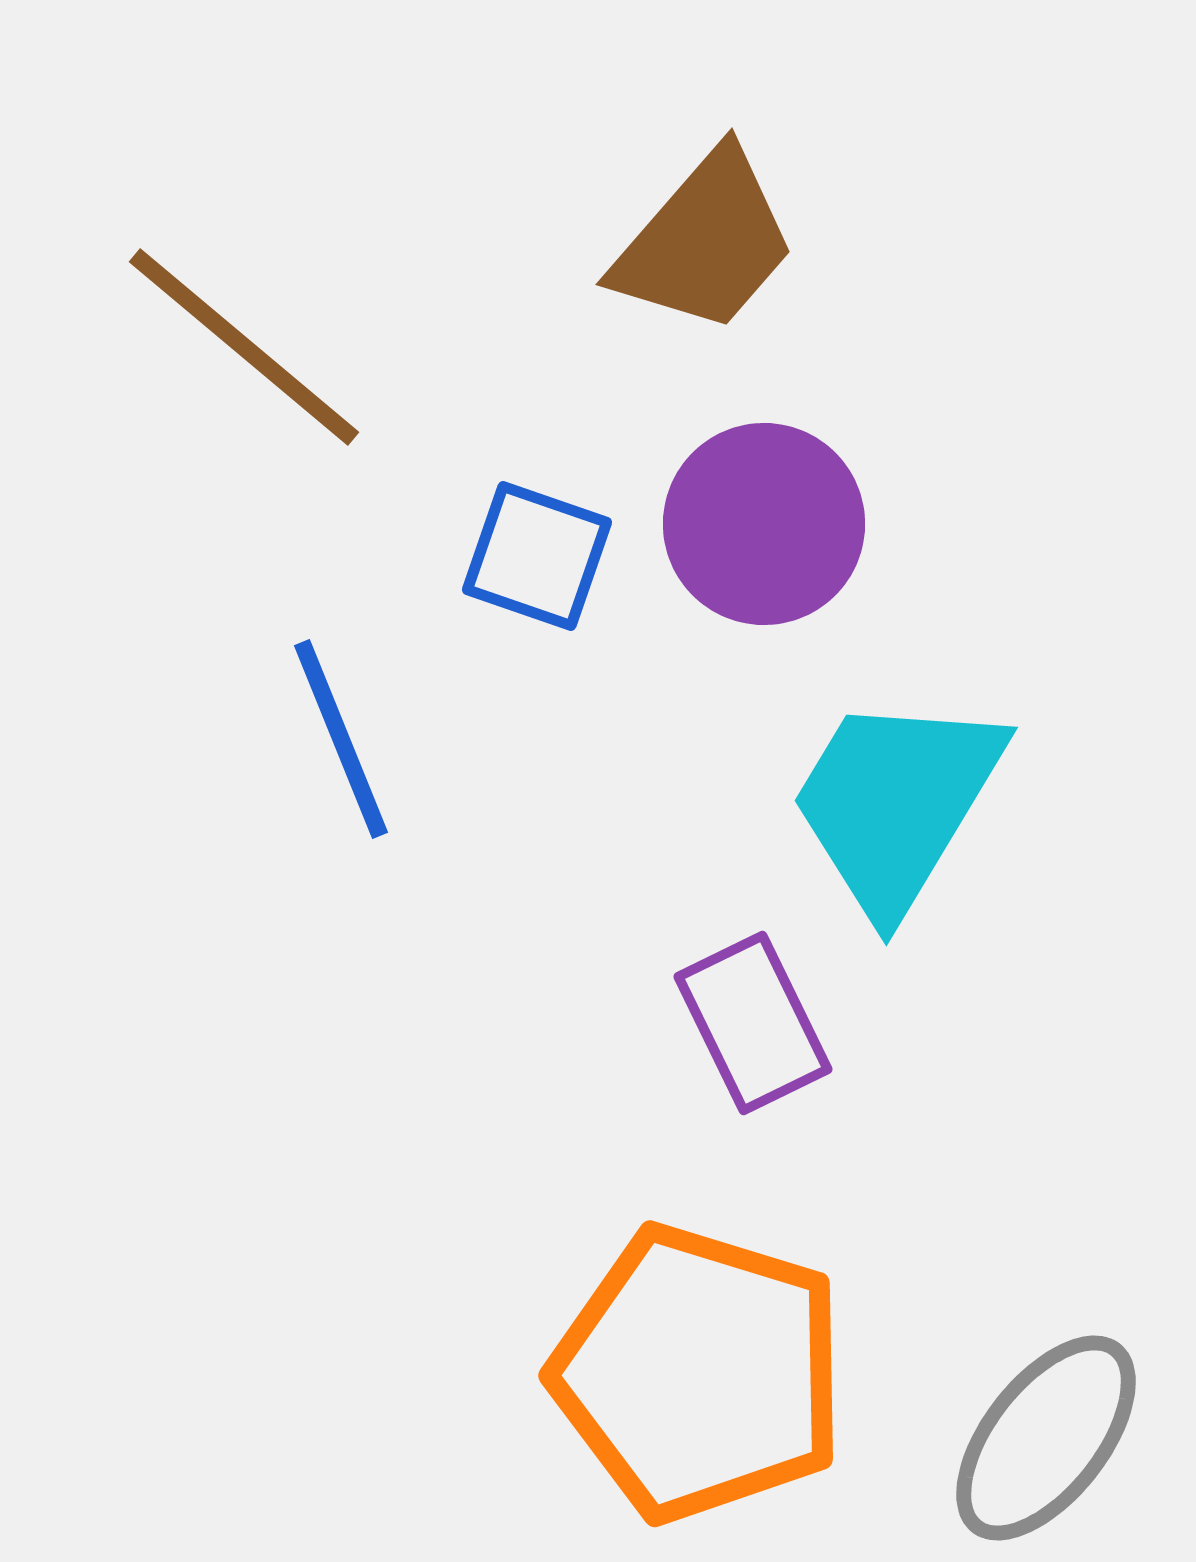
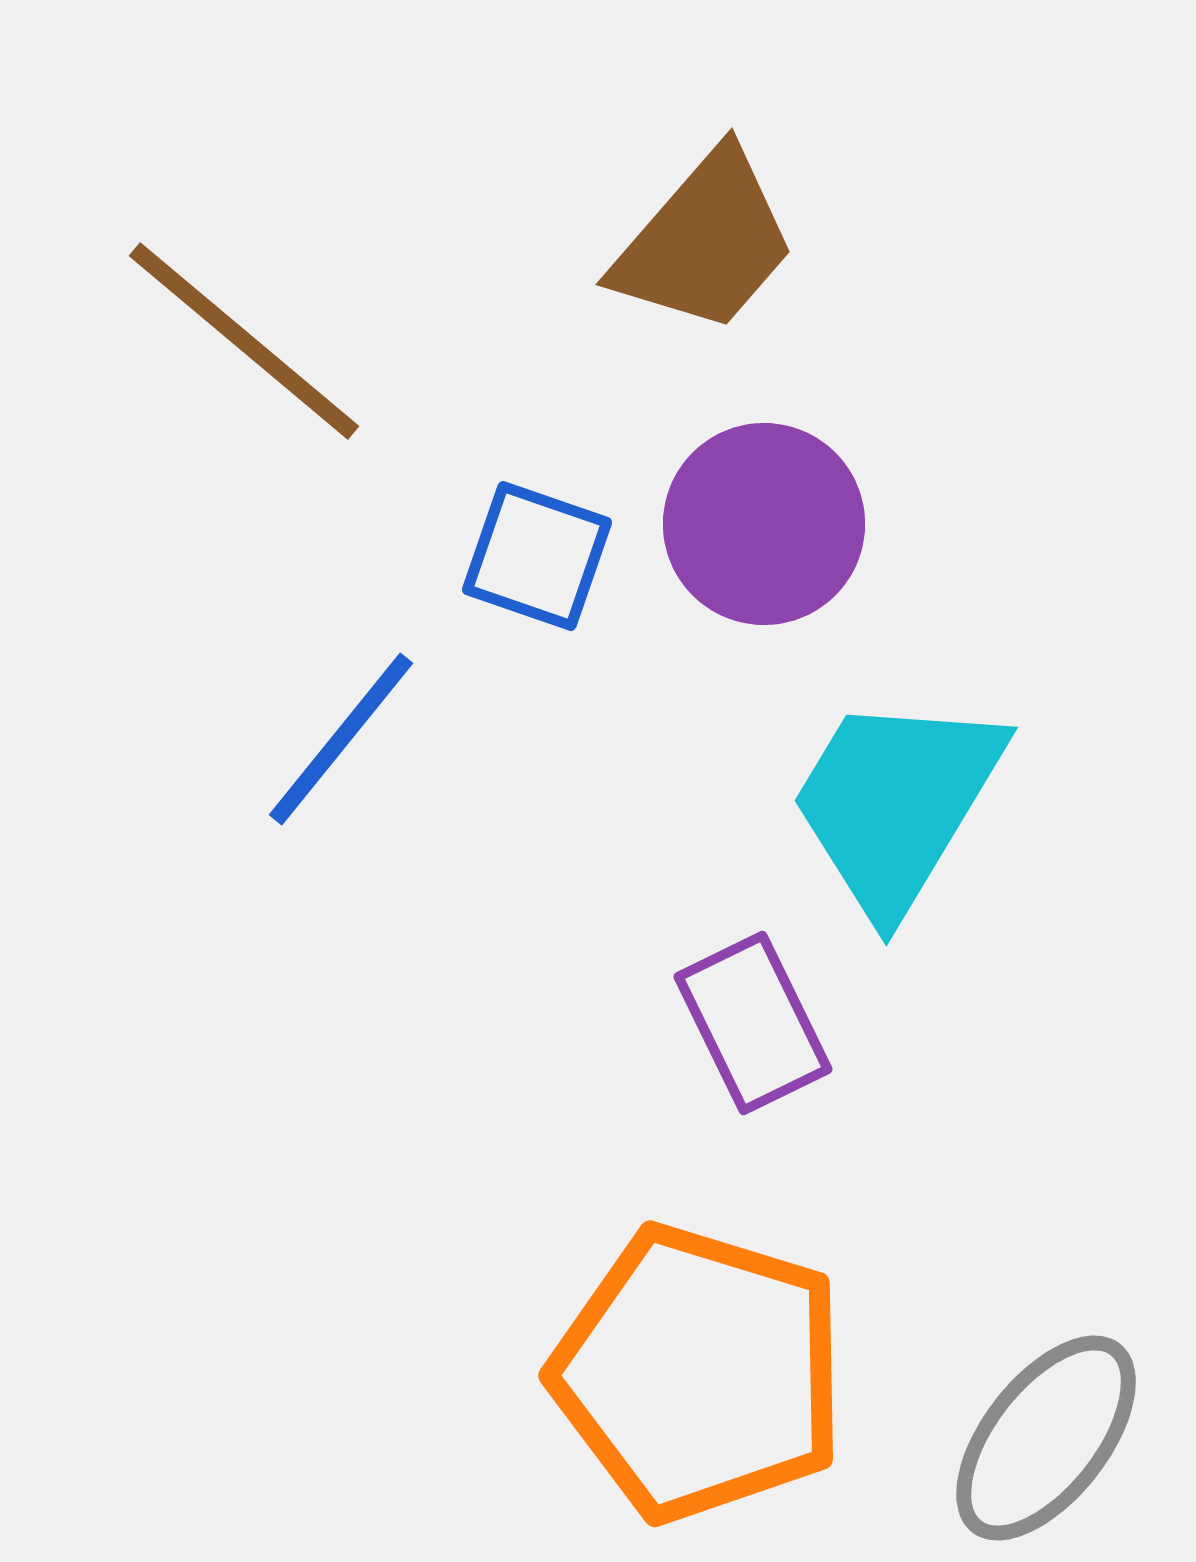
brown line: moved 6 px up
blue line: rotated 61 degrees clockwise
